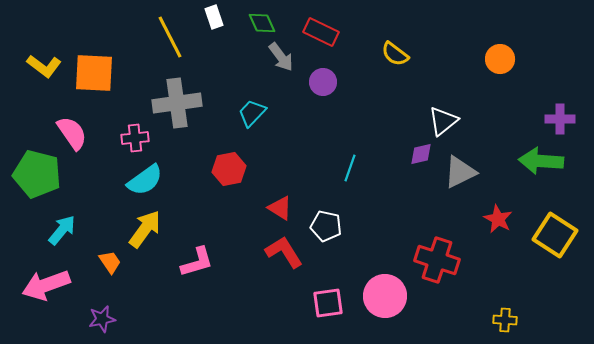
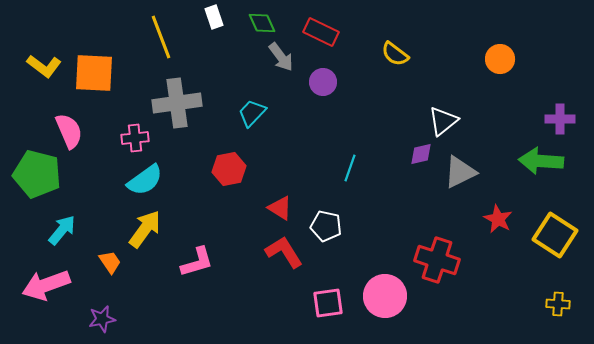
yellow line: moved 9 px left; rotated 6 degrees clockwise
pink semicircle: moved 3 px left, 2 px up; rotated 12 degrees clockwise
yellow cross: moved 53 px right, 16 px up
